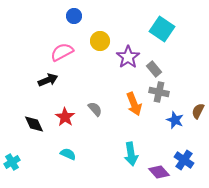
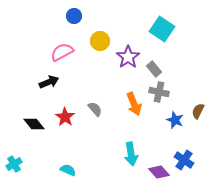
black arrow: moved 1 px right, 2 px down
black diamond: rotated 15 degrees counterclockwise
cyan semicircle: moved 16 px down
cyan cross: moved 2 px right, 2 px down
